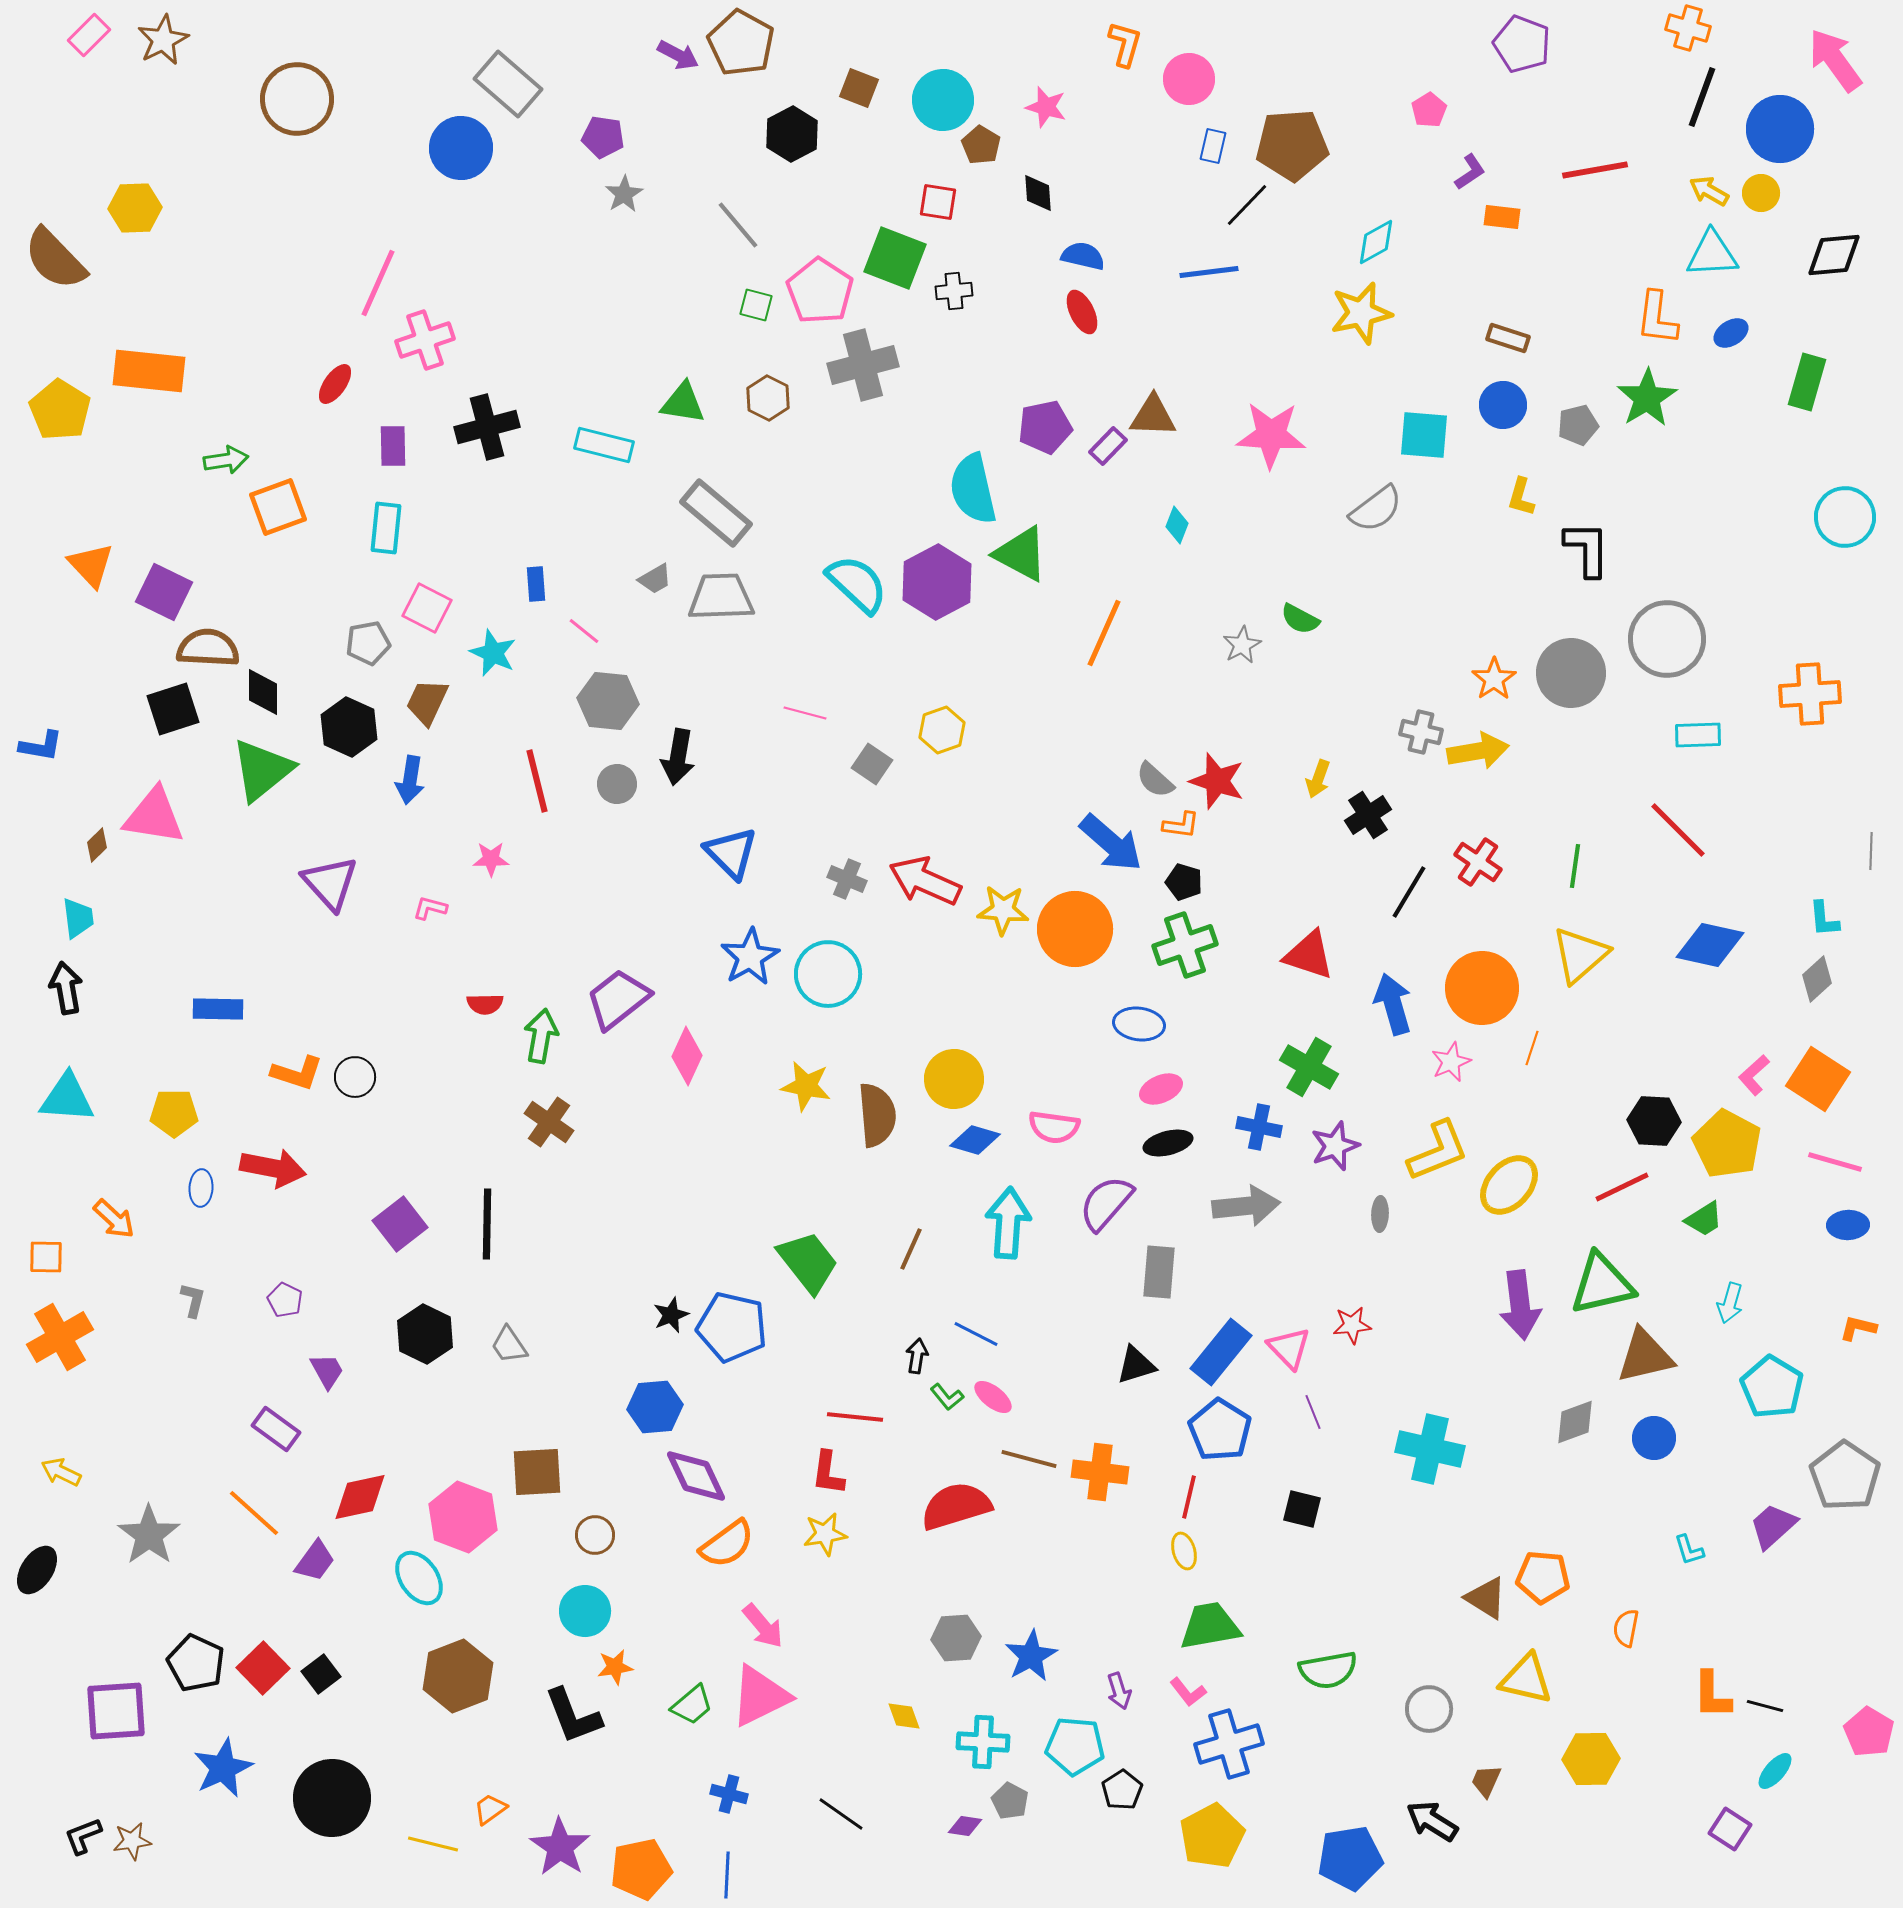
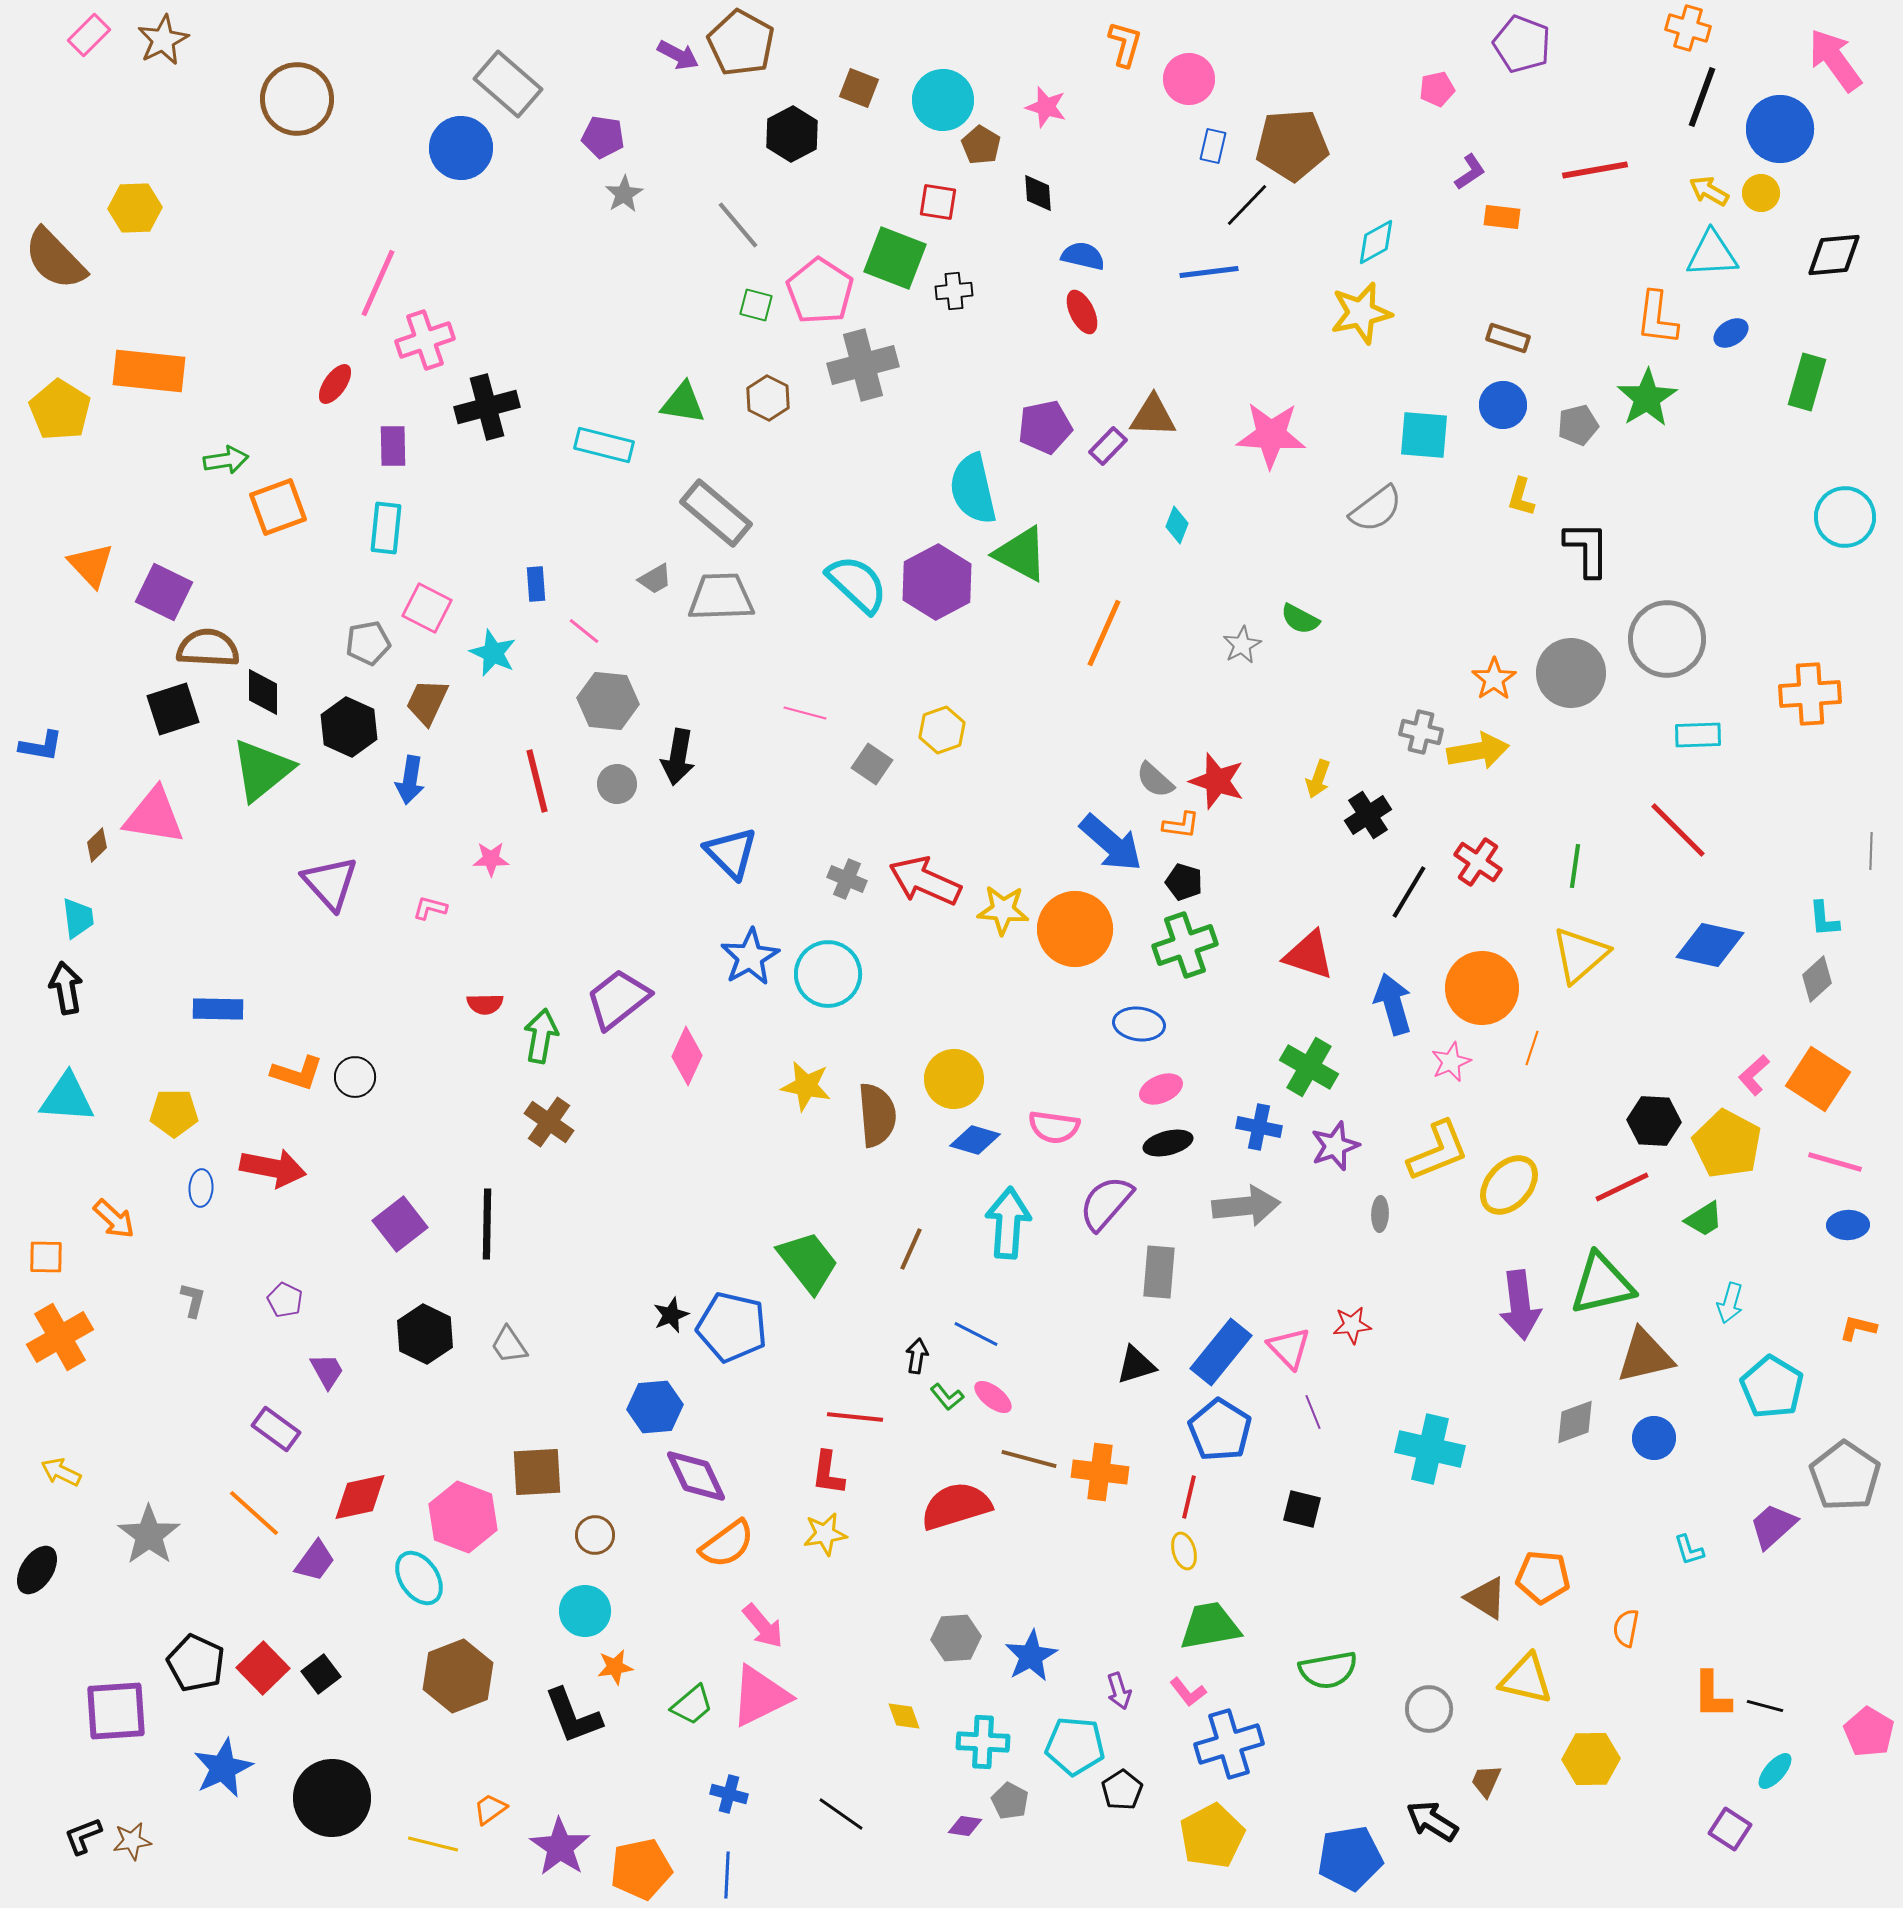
pink pentagon at (1429, 110): moved 8 px right, 21 px up; rotated 20 degrees clockwise
black cross at (487, 427): moved 20 px up
